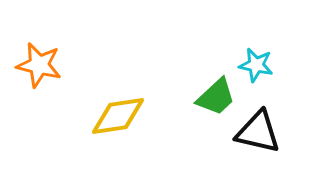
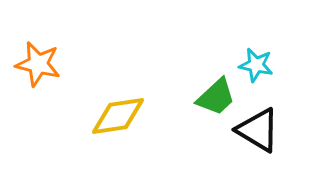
orange star: moved 1 px left, 1 px up
black triangle: moved 2 px up; rotated 18 degrees clockwise
